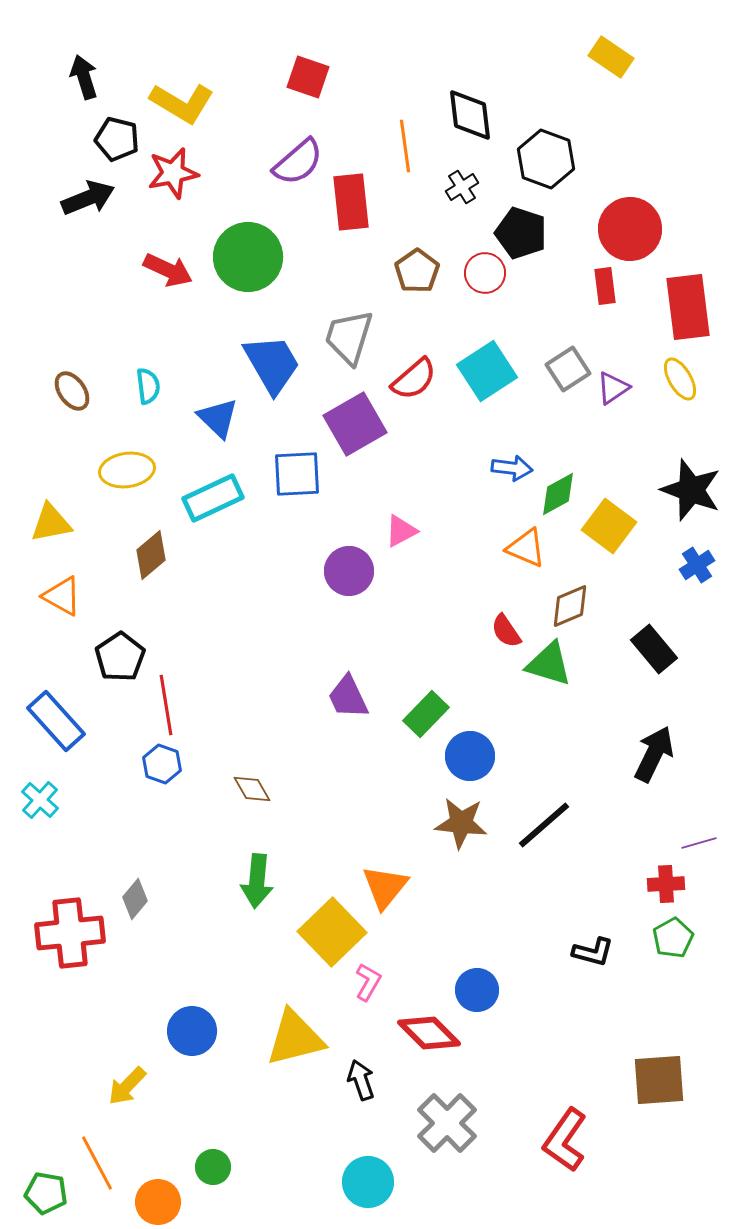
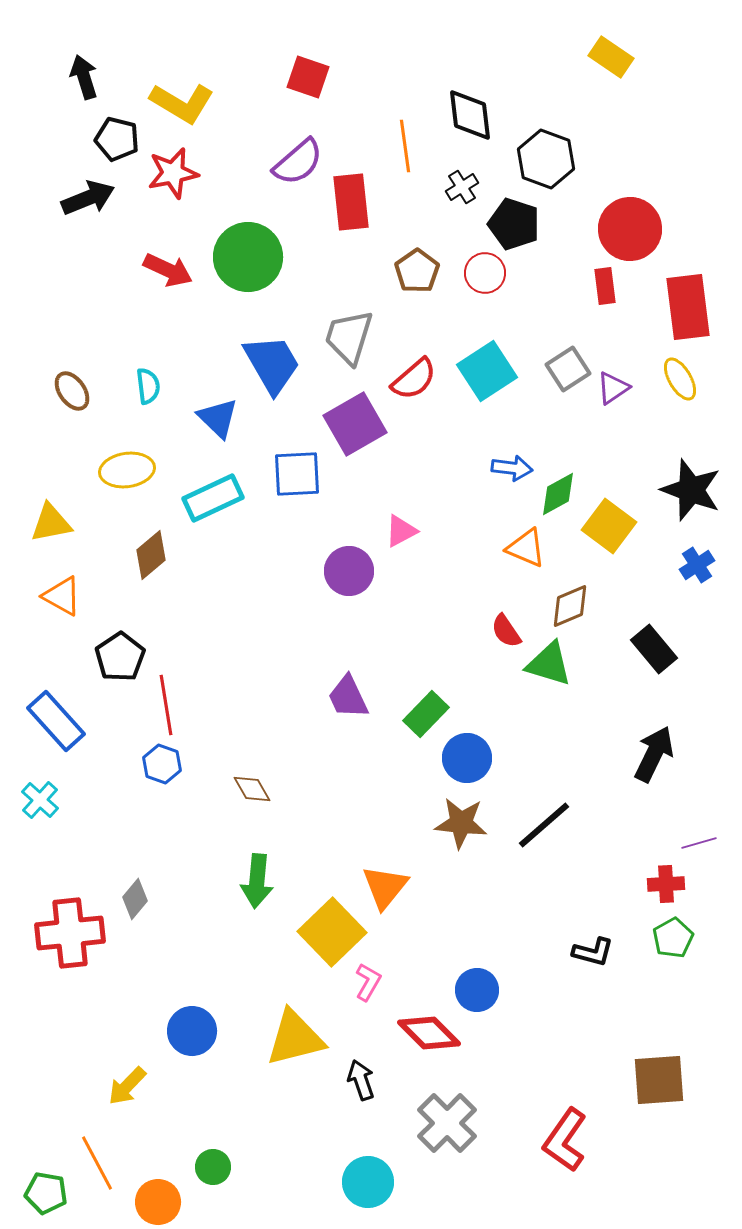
black pentagon at (521, 233): moved 7 px left, 9 px up
blue circle at (470, 756): moved 3 px left, 2 px down
